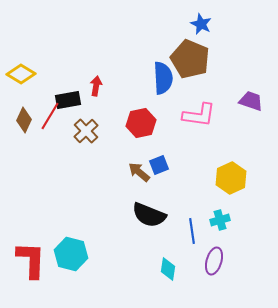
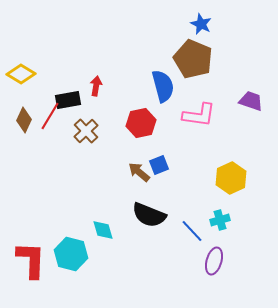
brown pentagon: moved 3 px right
blue semicircle: moved 8 px down; rotated 12 degrees counterclockwise
blue line: rotated 35 degrees counterclockwise
cyan diamond: moved 65 px left, 39 px up; rotated 25 degrees counterclockwise
